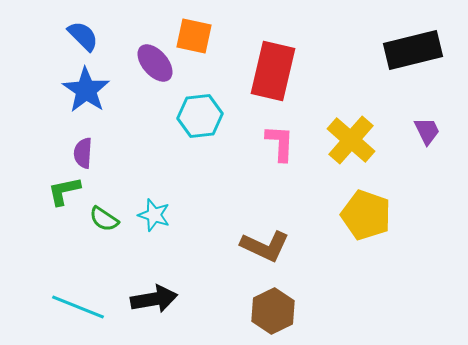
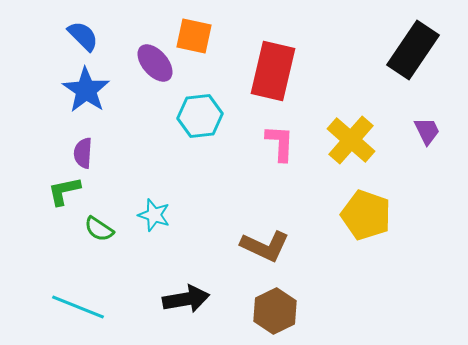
black rectangle: rotated 42 degrees counterclockwise
green semicircle: moved 5 px left, 10 px down
black arrow: moved 32 px right
brown hexagon: moved 2 px right
